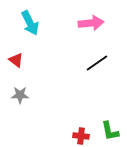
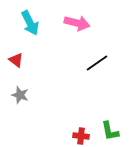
pink arrow: moved 14 px left; rotated 20 degrees clockwise
gray star: rotated 18 degrees clockwise
